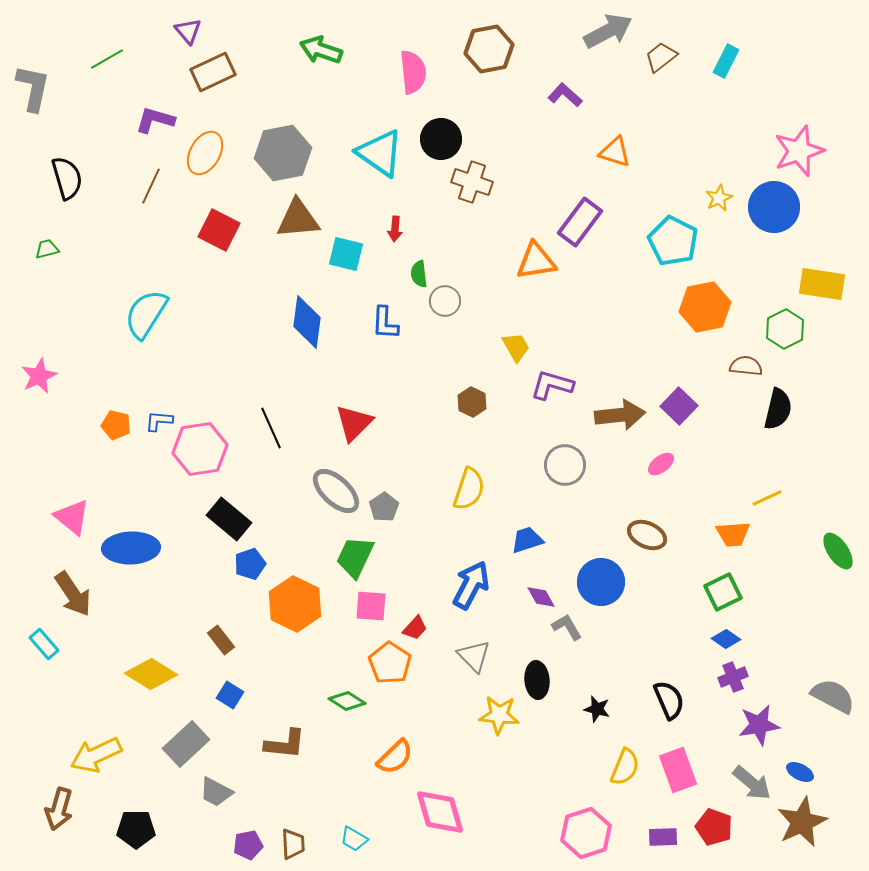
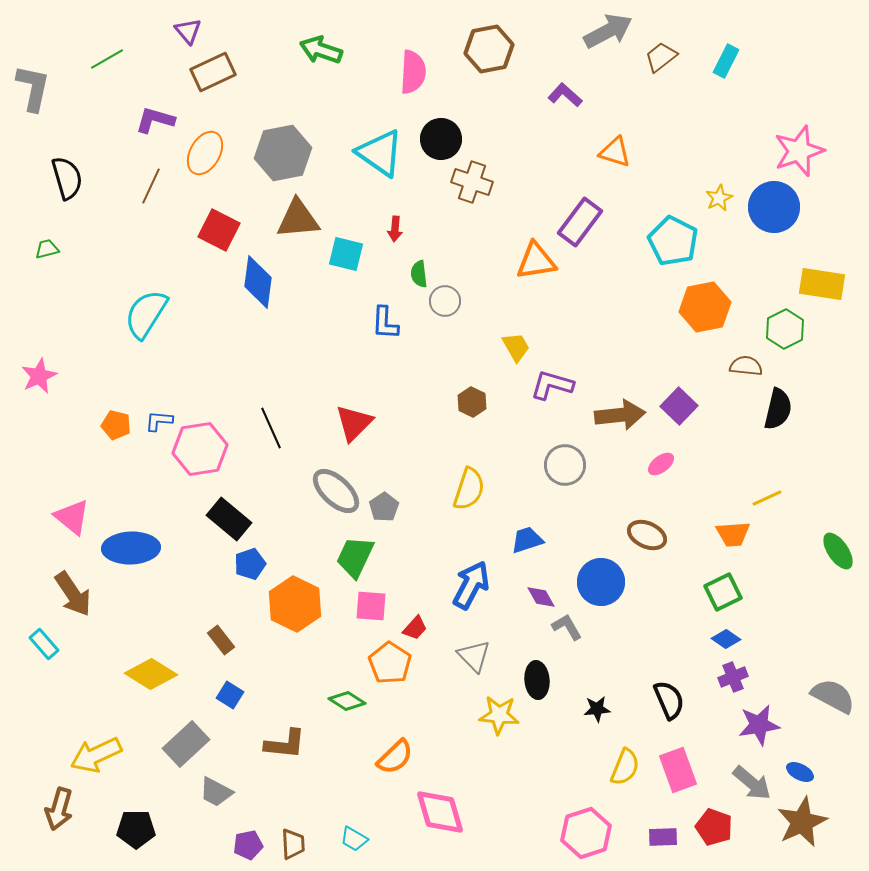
pink semicircle at (413, 72): rotated 9 degrees clockwise
blue diamond at (307, 322): moved 49 px left, 40 px up
black star at (597, 709): rotated 20 degrees counterclockwise
